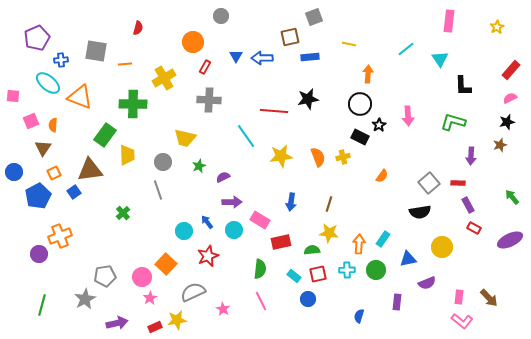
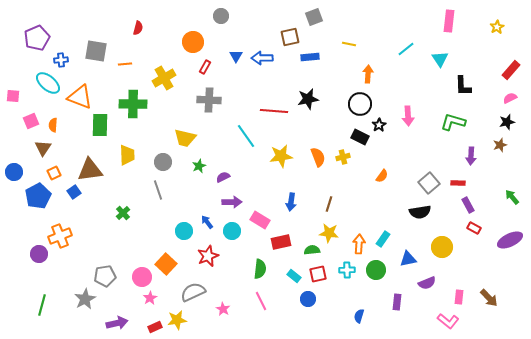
green rectangle at (105, 135): moved 5 px left, 10 px up; rotated 35 degrees counterclockwise
cyan circle at (234, 230): moved 2 px left, 1 px down
pink L-shape at (462, 321): moved 14 px left
